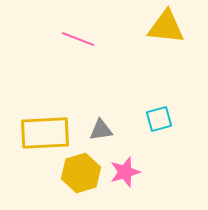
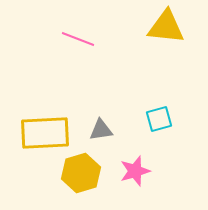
pink star: moved 10 px right, 1 px up
